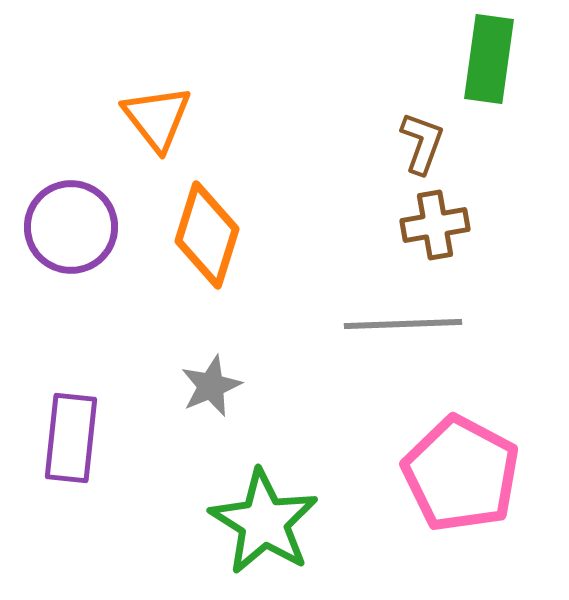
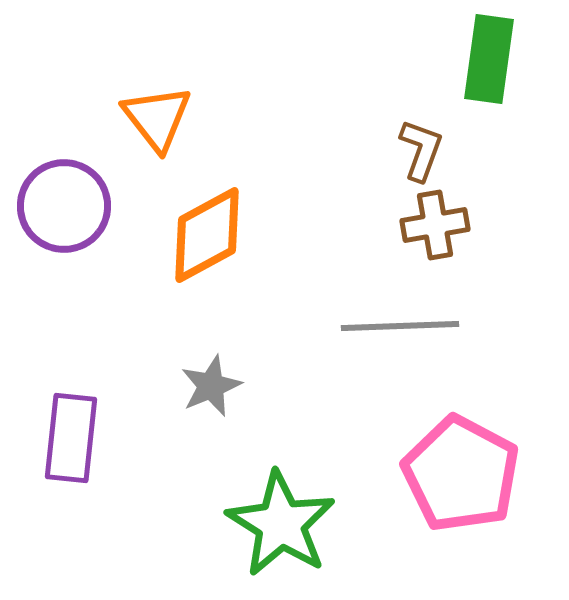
brown L-shape: moved 1 px left, 7 px down
purple circle: moved 7 px left, 21 px up
orange diamond: rotated 44 degrees clockwise
gray line: moved 3 px left, 2 px down
green star: moved 17 px right, 2 px down
